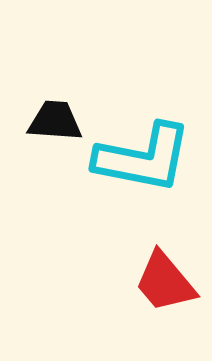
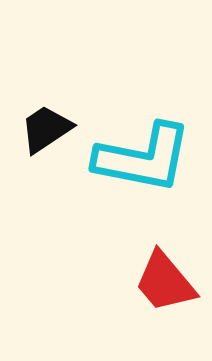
black trapezoid: moved 9 px left, 8 px down; rotated 38 degrees counterclockwise
